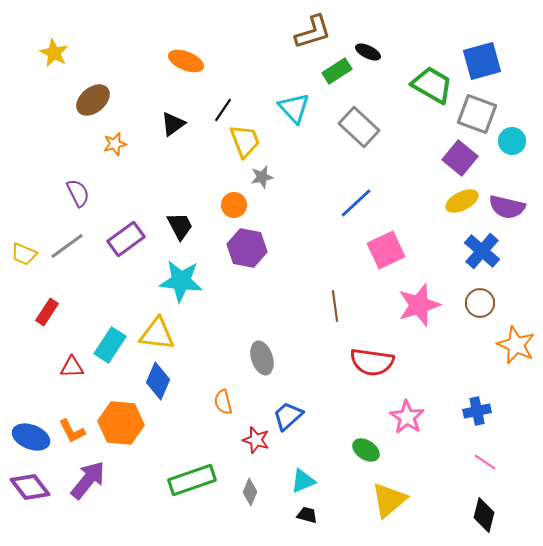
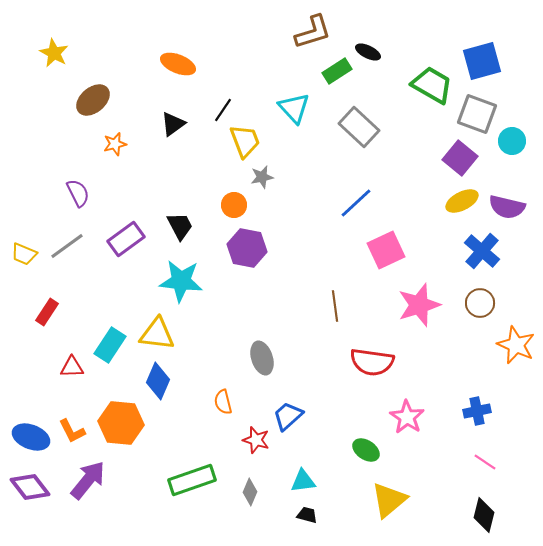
orange ellipse at (186, 61): moved 8 px left, 3 px down
cyan triangle at (303, 481): rotated 16 degrees clockwise
